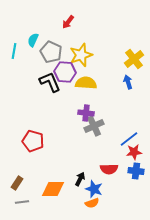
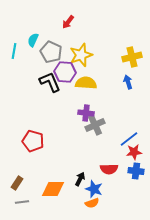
yellow cross: moved 2 px left, 2 px up; rotated 24 degrees clockwise
gray cross: moved 1 px right, 1 px up
